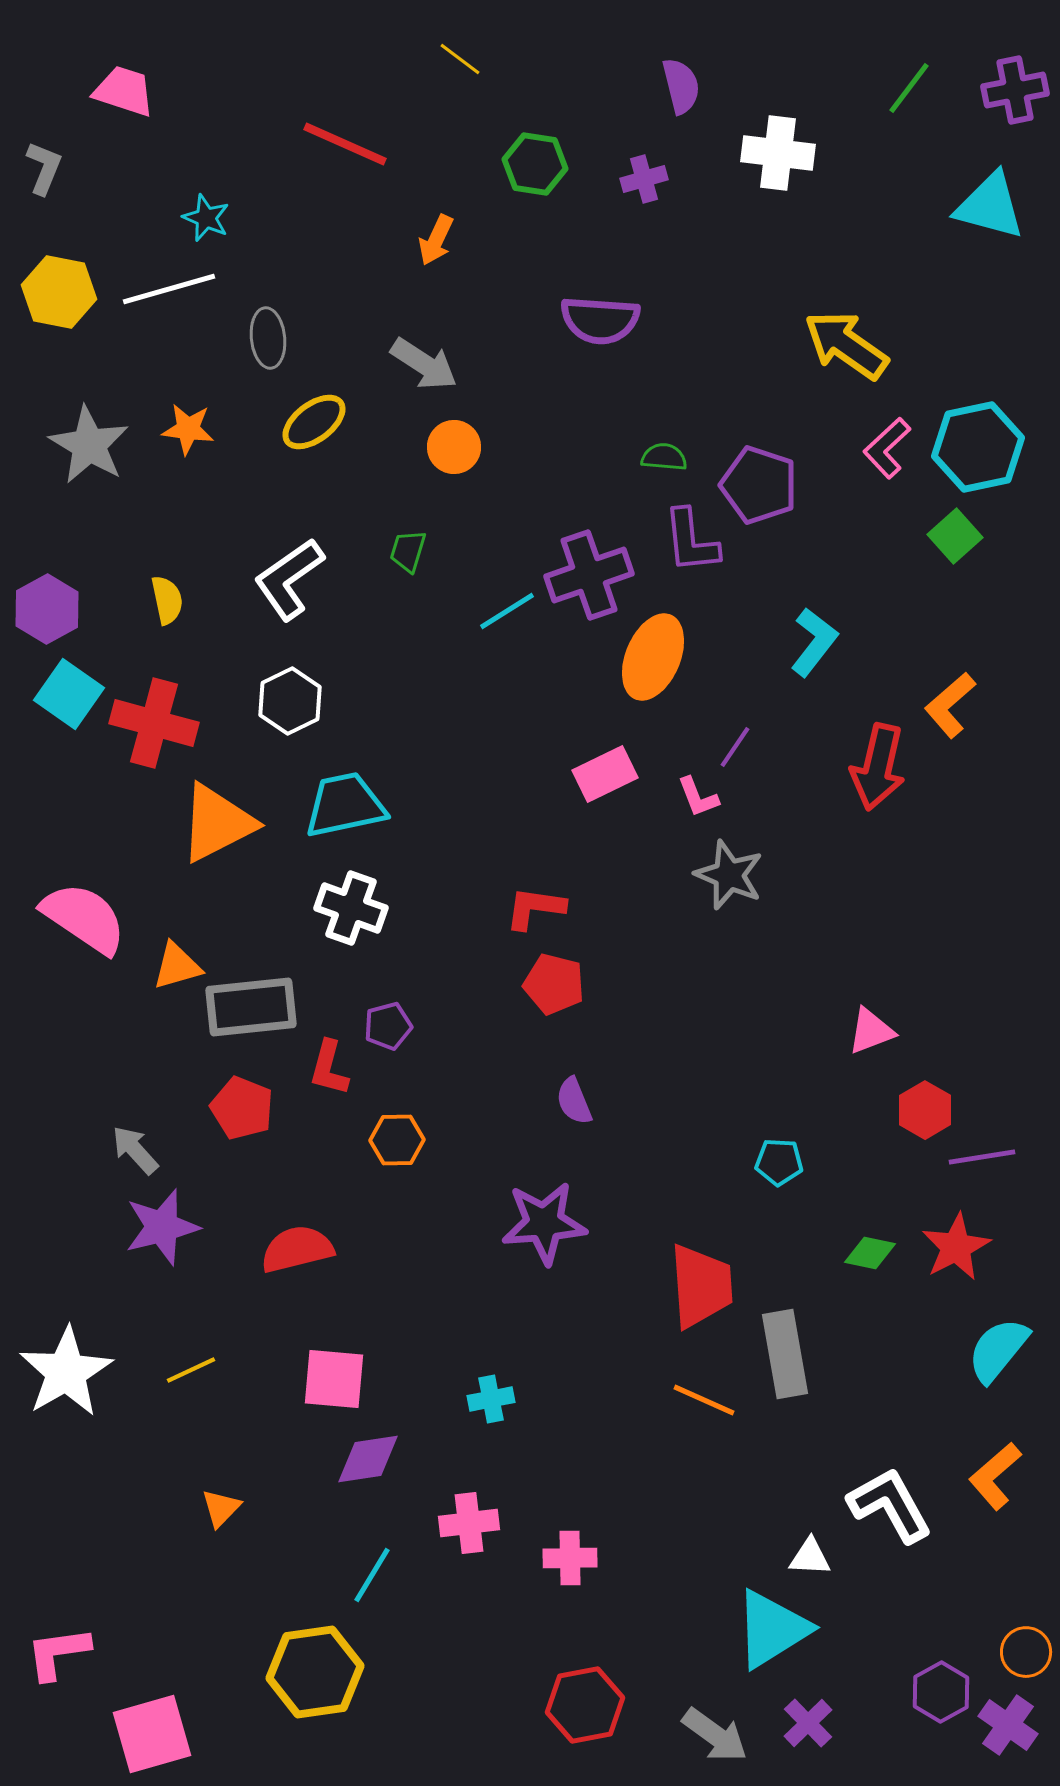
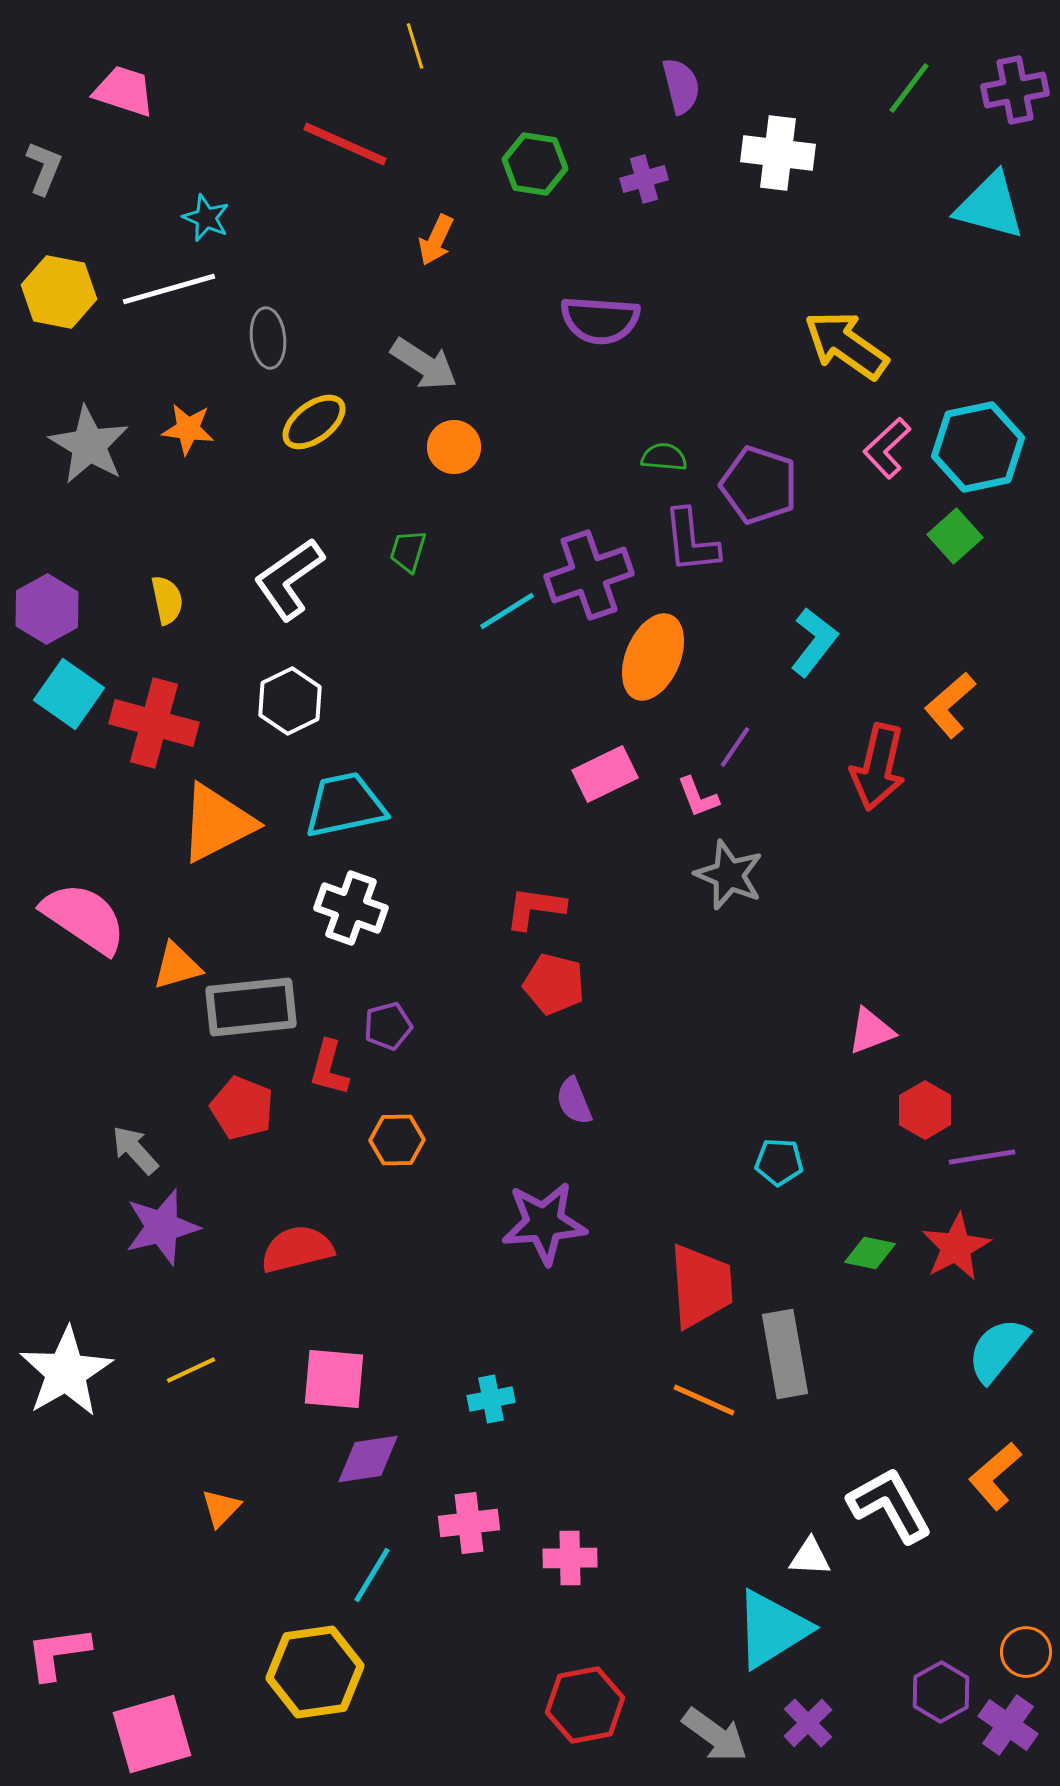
yellow line at (460, 59): moved 45 px left, 13 px up; rotated 36 degrees clockwise
